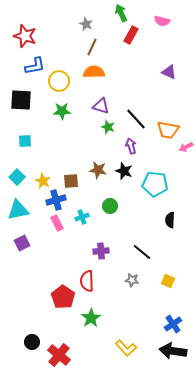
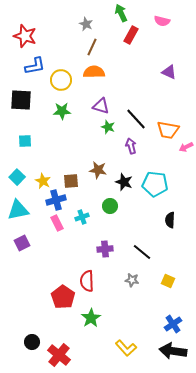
yellow circle at (59, 81): moved 2 px right, 1 px up
black star at (124, 171): moved 11 px down
purple cross at (101, 251): moved 4 px right, 2 px up
